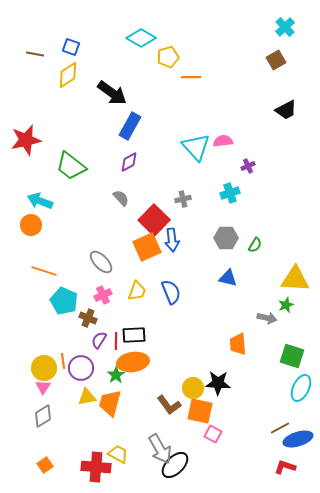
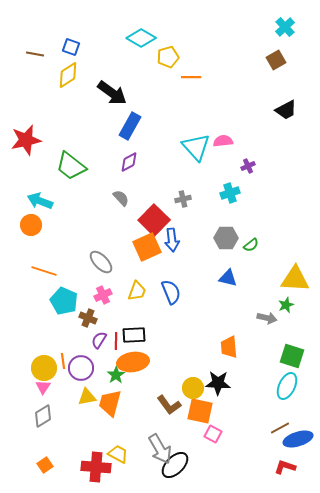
green semicircle at (255, 245): moved 4 px left; rotated 21 degrees clockwise
orange trapezoid at (238, 344): moved 9 px left, 3 px down
cyan ellipse at (301, 388): moved 14 px left, 2 px up
